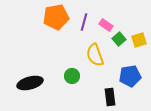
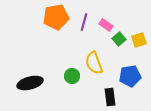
yellow semicircle: moved 1 px left, 8 px down
